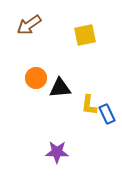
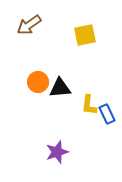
orange circle: moved 2 px right, 4 px down
purple star: rotated 20 degrees counterclockwise
